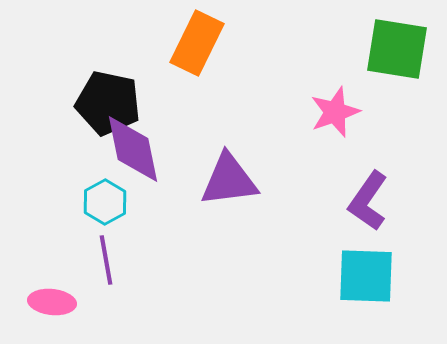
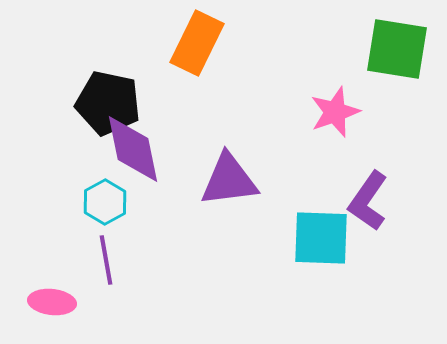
cyan square: moved 45 px left, 38 px up
